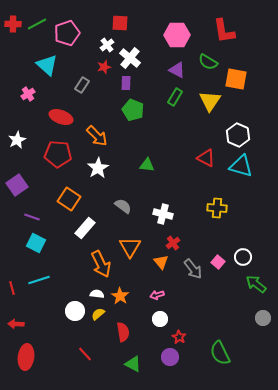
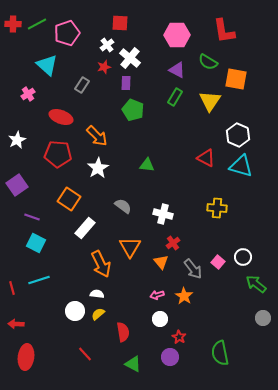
orange star at (120, 296): moved 64 px right
green semicircle at (220, 353): rotated 15 degrees clockwise
